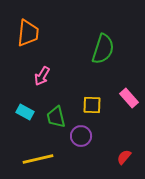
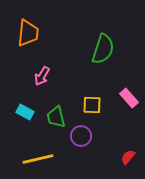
red semicircle: moved 4 px right
